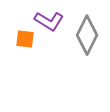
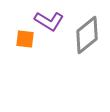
gray diamond: rotated 24 degrees clockwise
